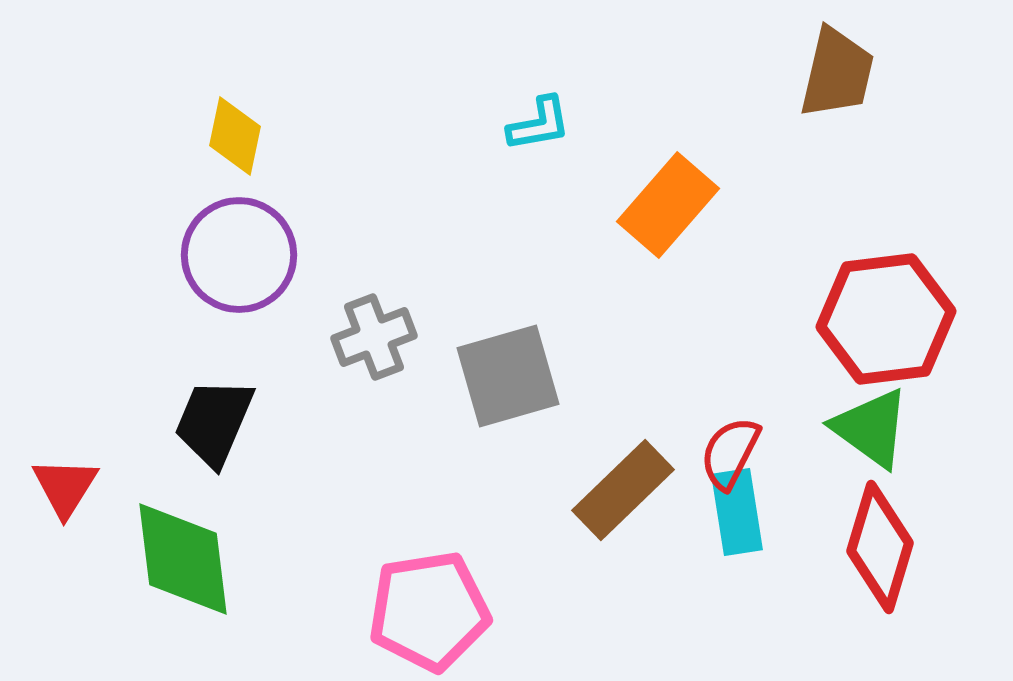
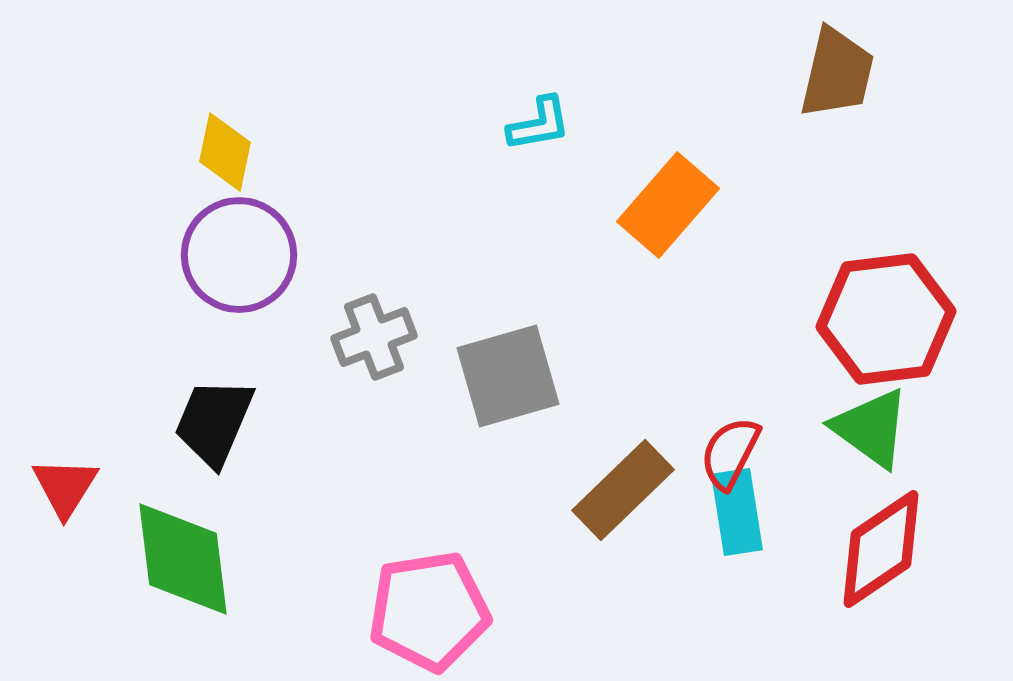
yellow diamond: moved 10 px left, 16 px down
red diamond: moved 1 px right, 2 px down; rotated 39 degrees clockwise
